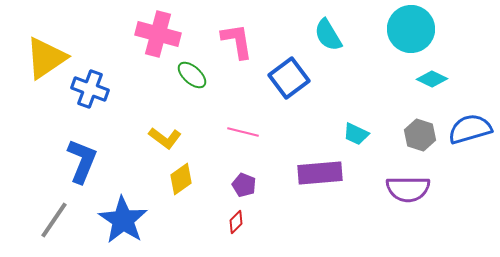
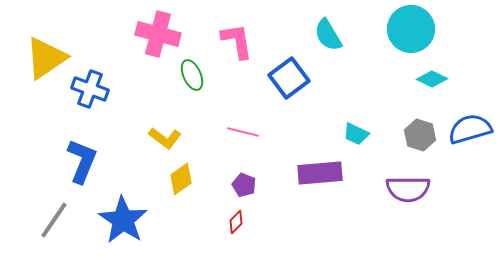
green ellipse: rotated 24 degrees clockwise
